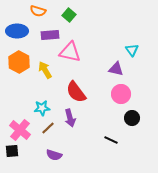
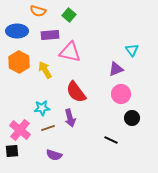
purple triangle: rotated 35 degrees counterclockwise
brown line: rotated 24 degrees clockwise
